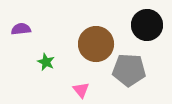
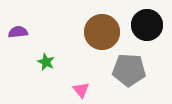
purple semicircle: moved 3 px left, 3 px down
brown circle: moved 6 px right, 12 px up
